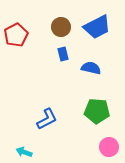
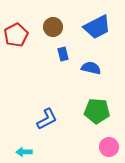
brown circle: moved 8 px left
cyan arrow: rotated 21 degrees counterclockwise
